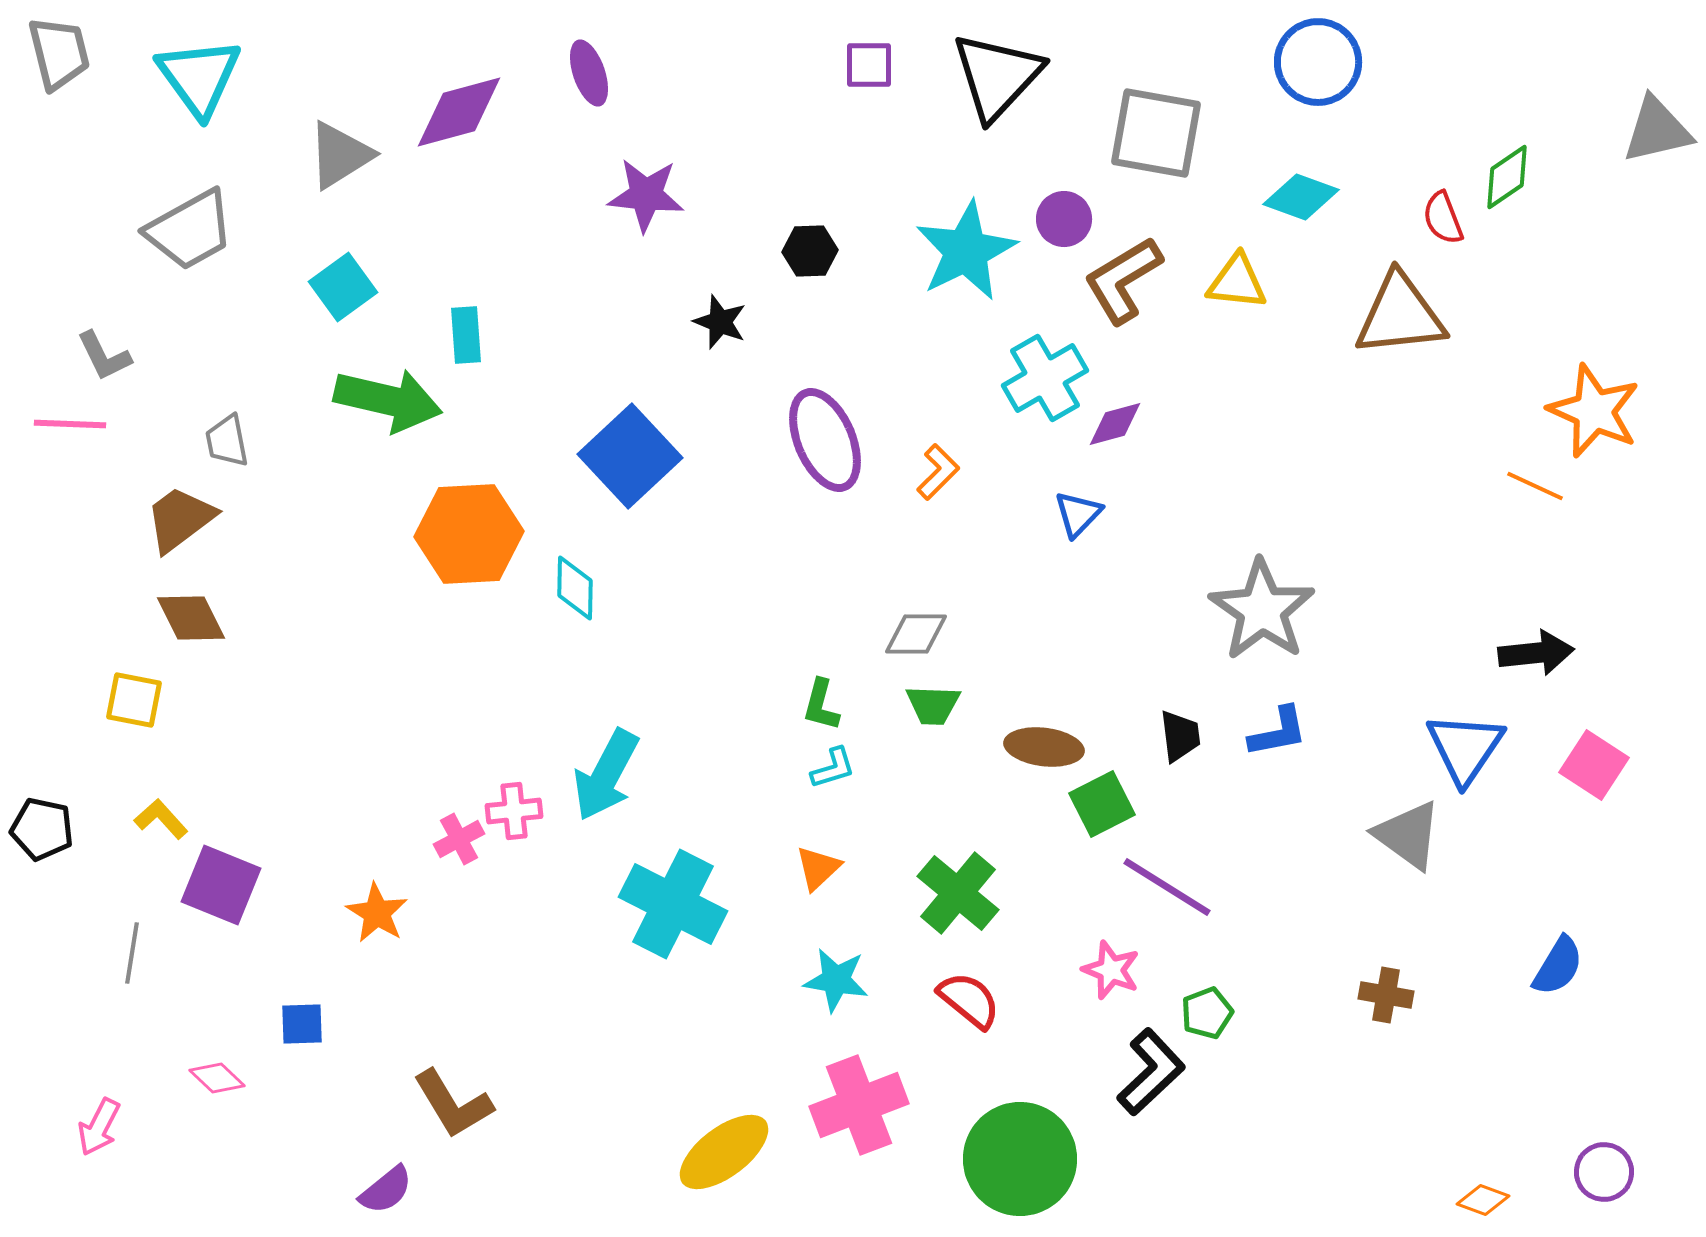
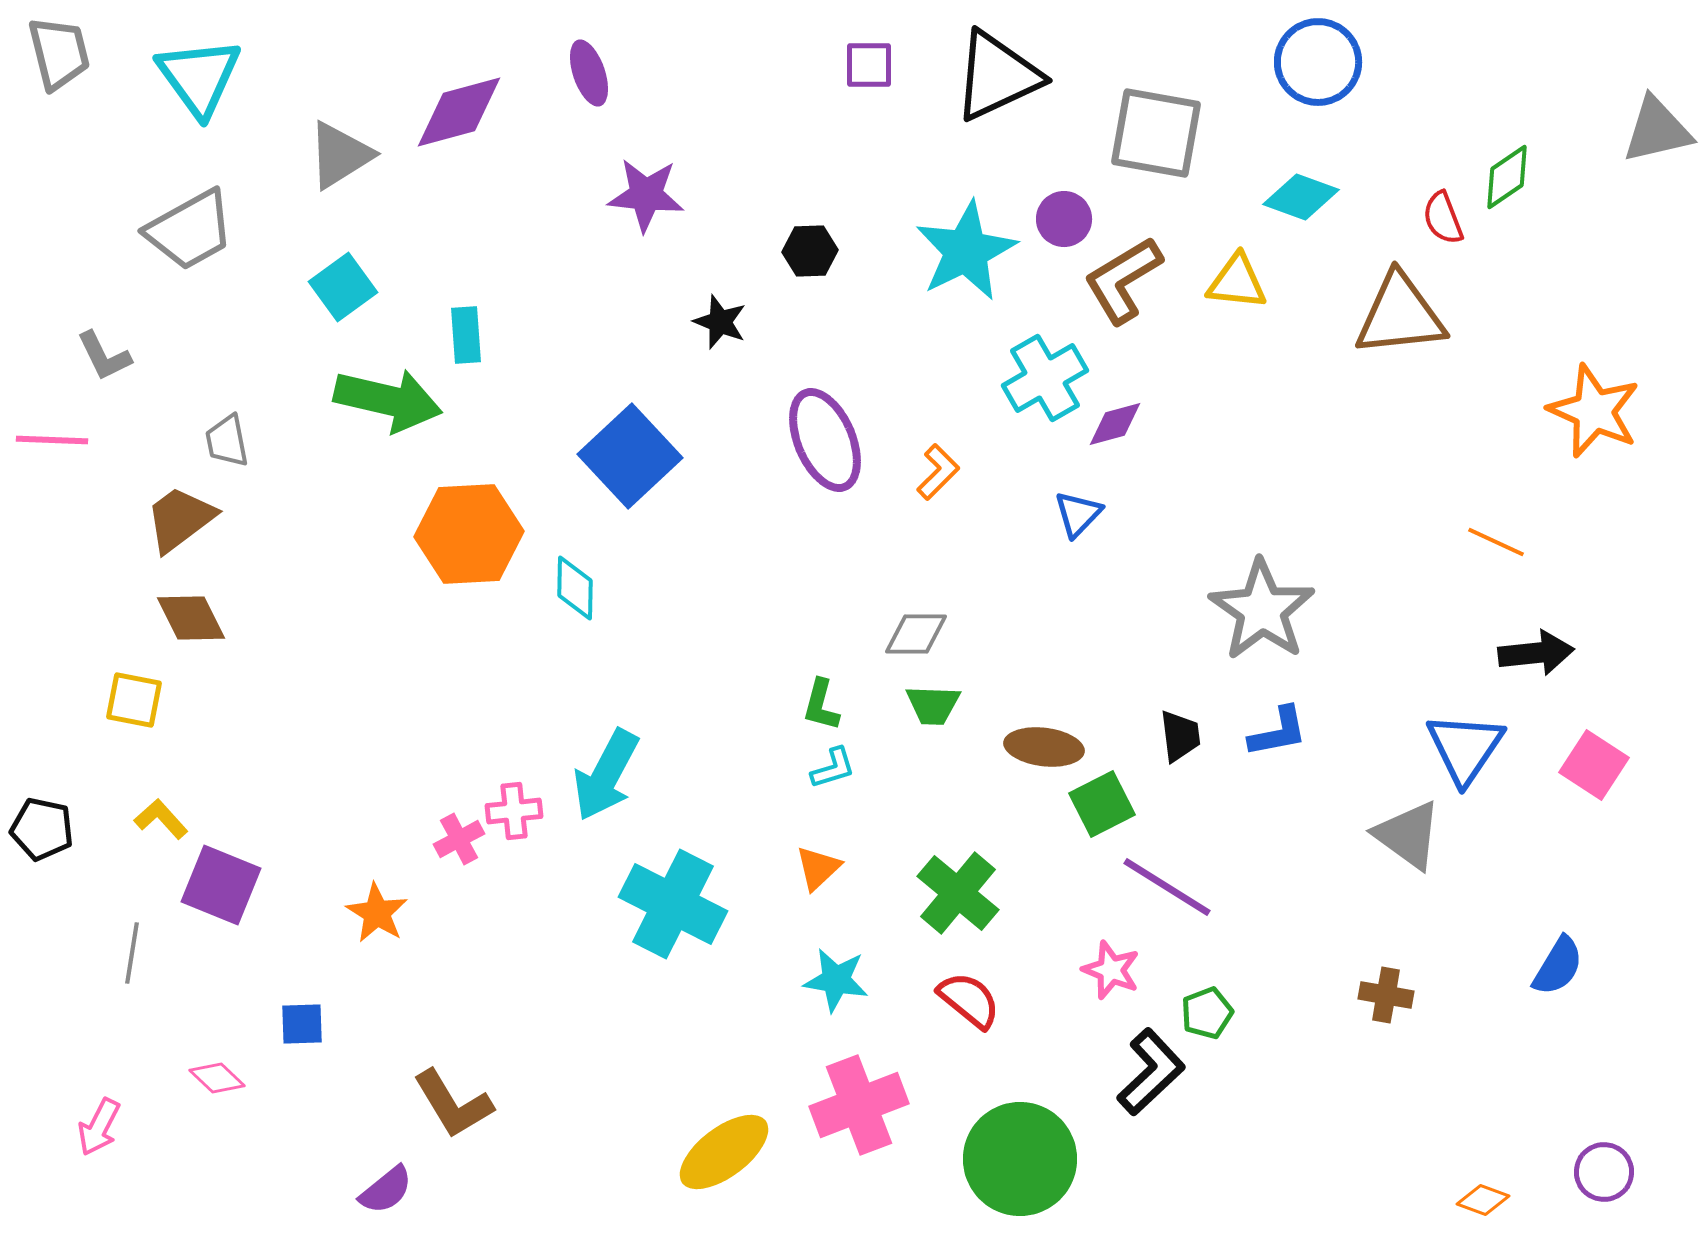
black triangle at (997, 76): rotated 22 degrees clockwise
pink line at (70, 424): moved 18 px left, 16 px down
orange line at (1535, 486): moved 39 px left, 56 px down
